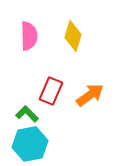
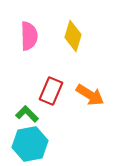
orange arrow: rotated 68 degrees clockwise
